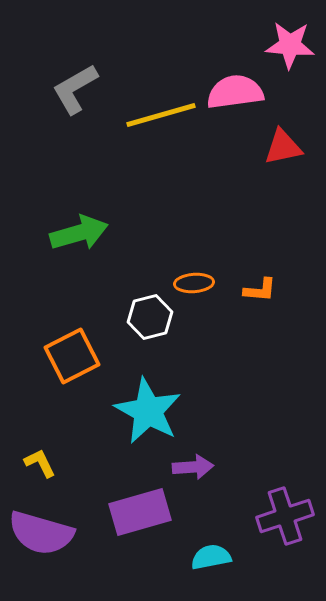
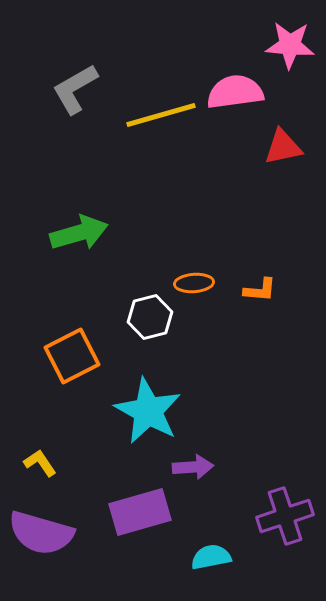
yellow L-shape: rotated 8 degrees counterclockwise
